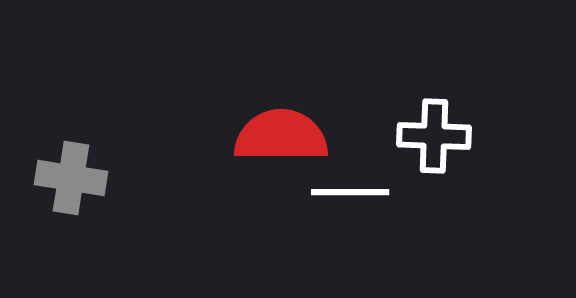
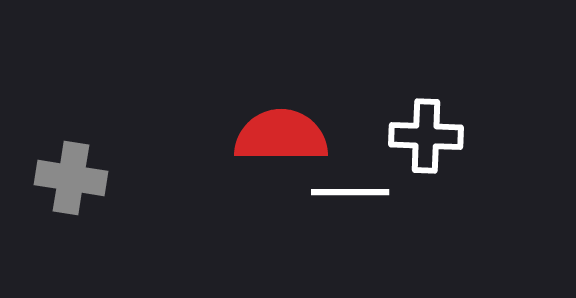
white cross: moved 8 px left
